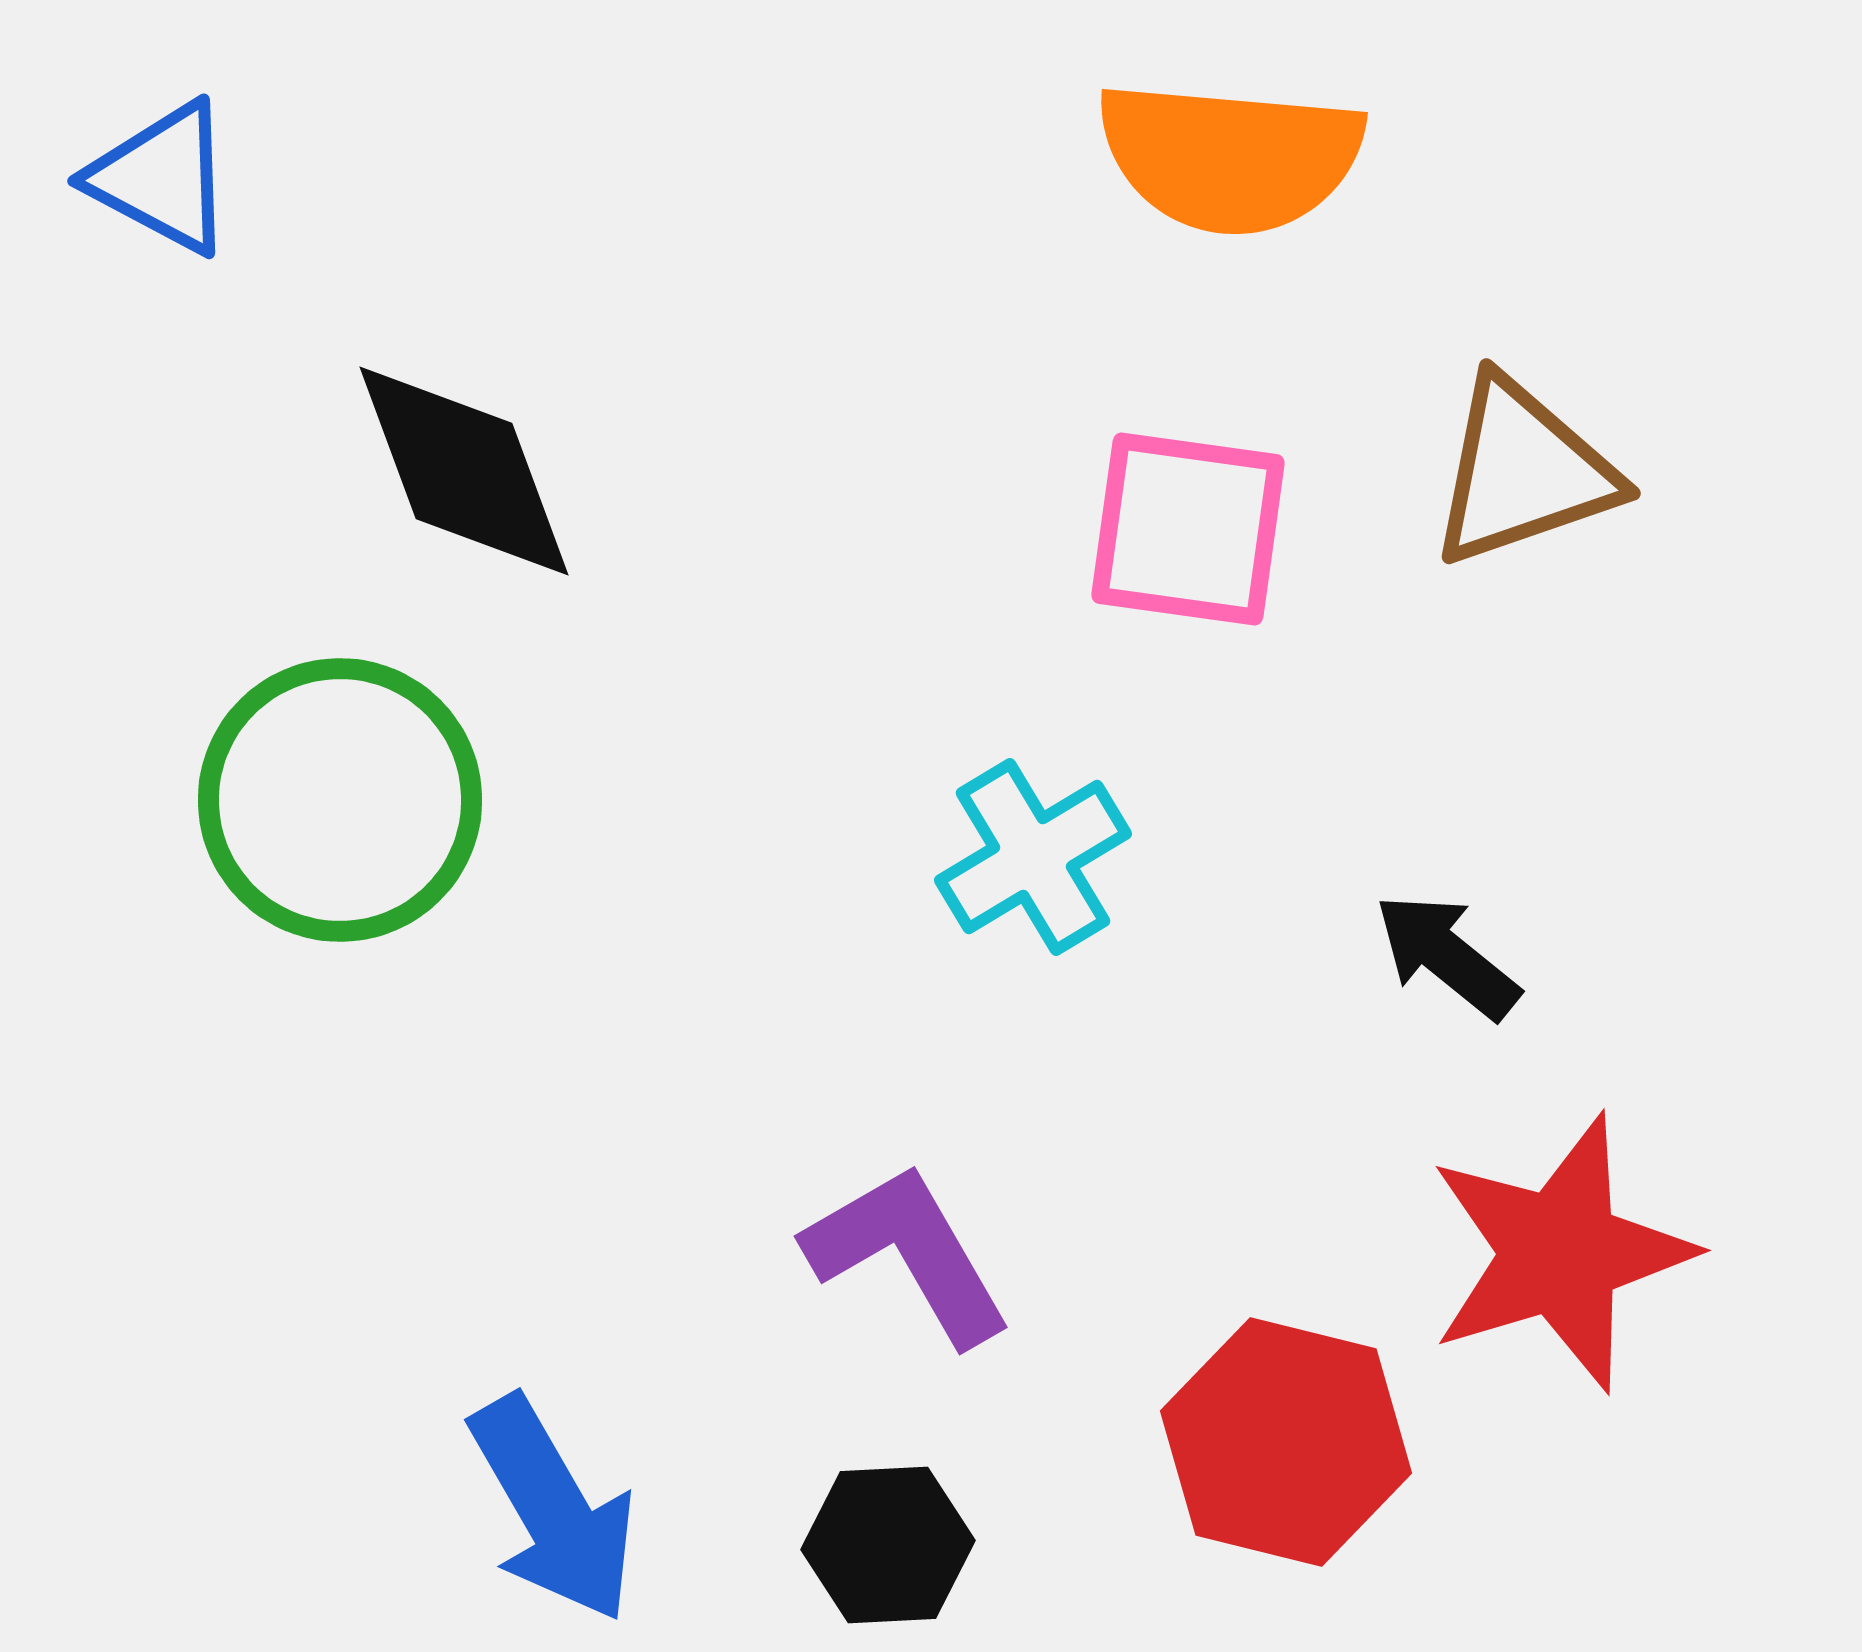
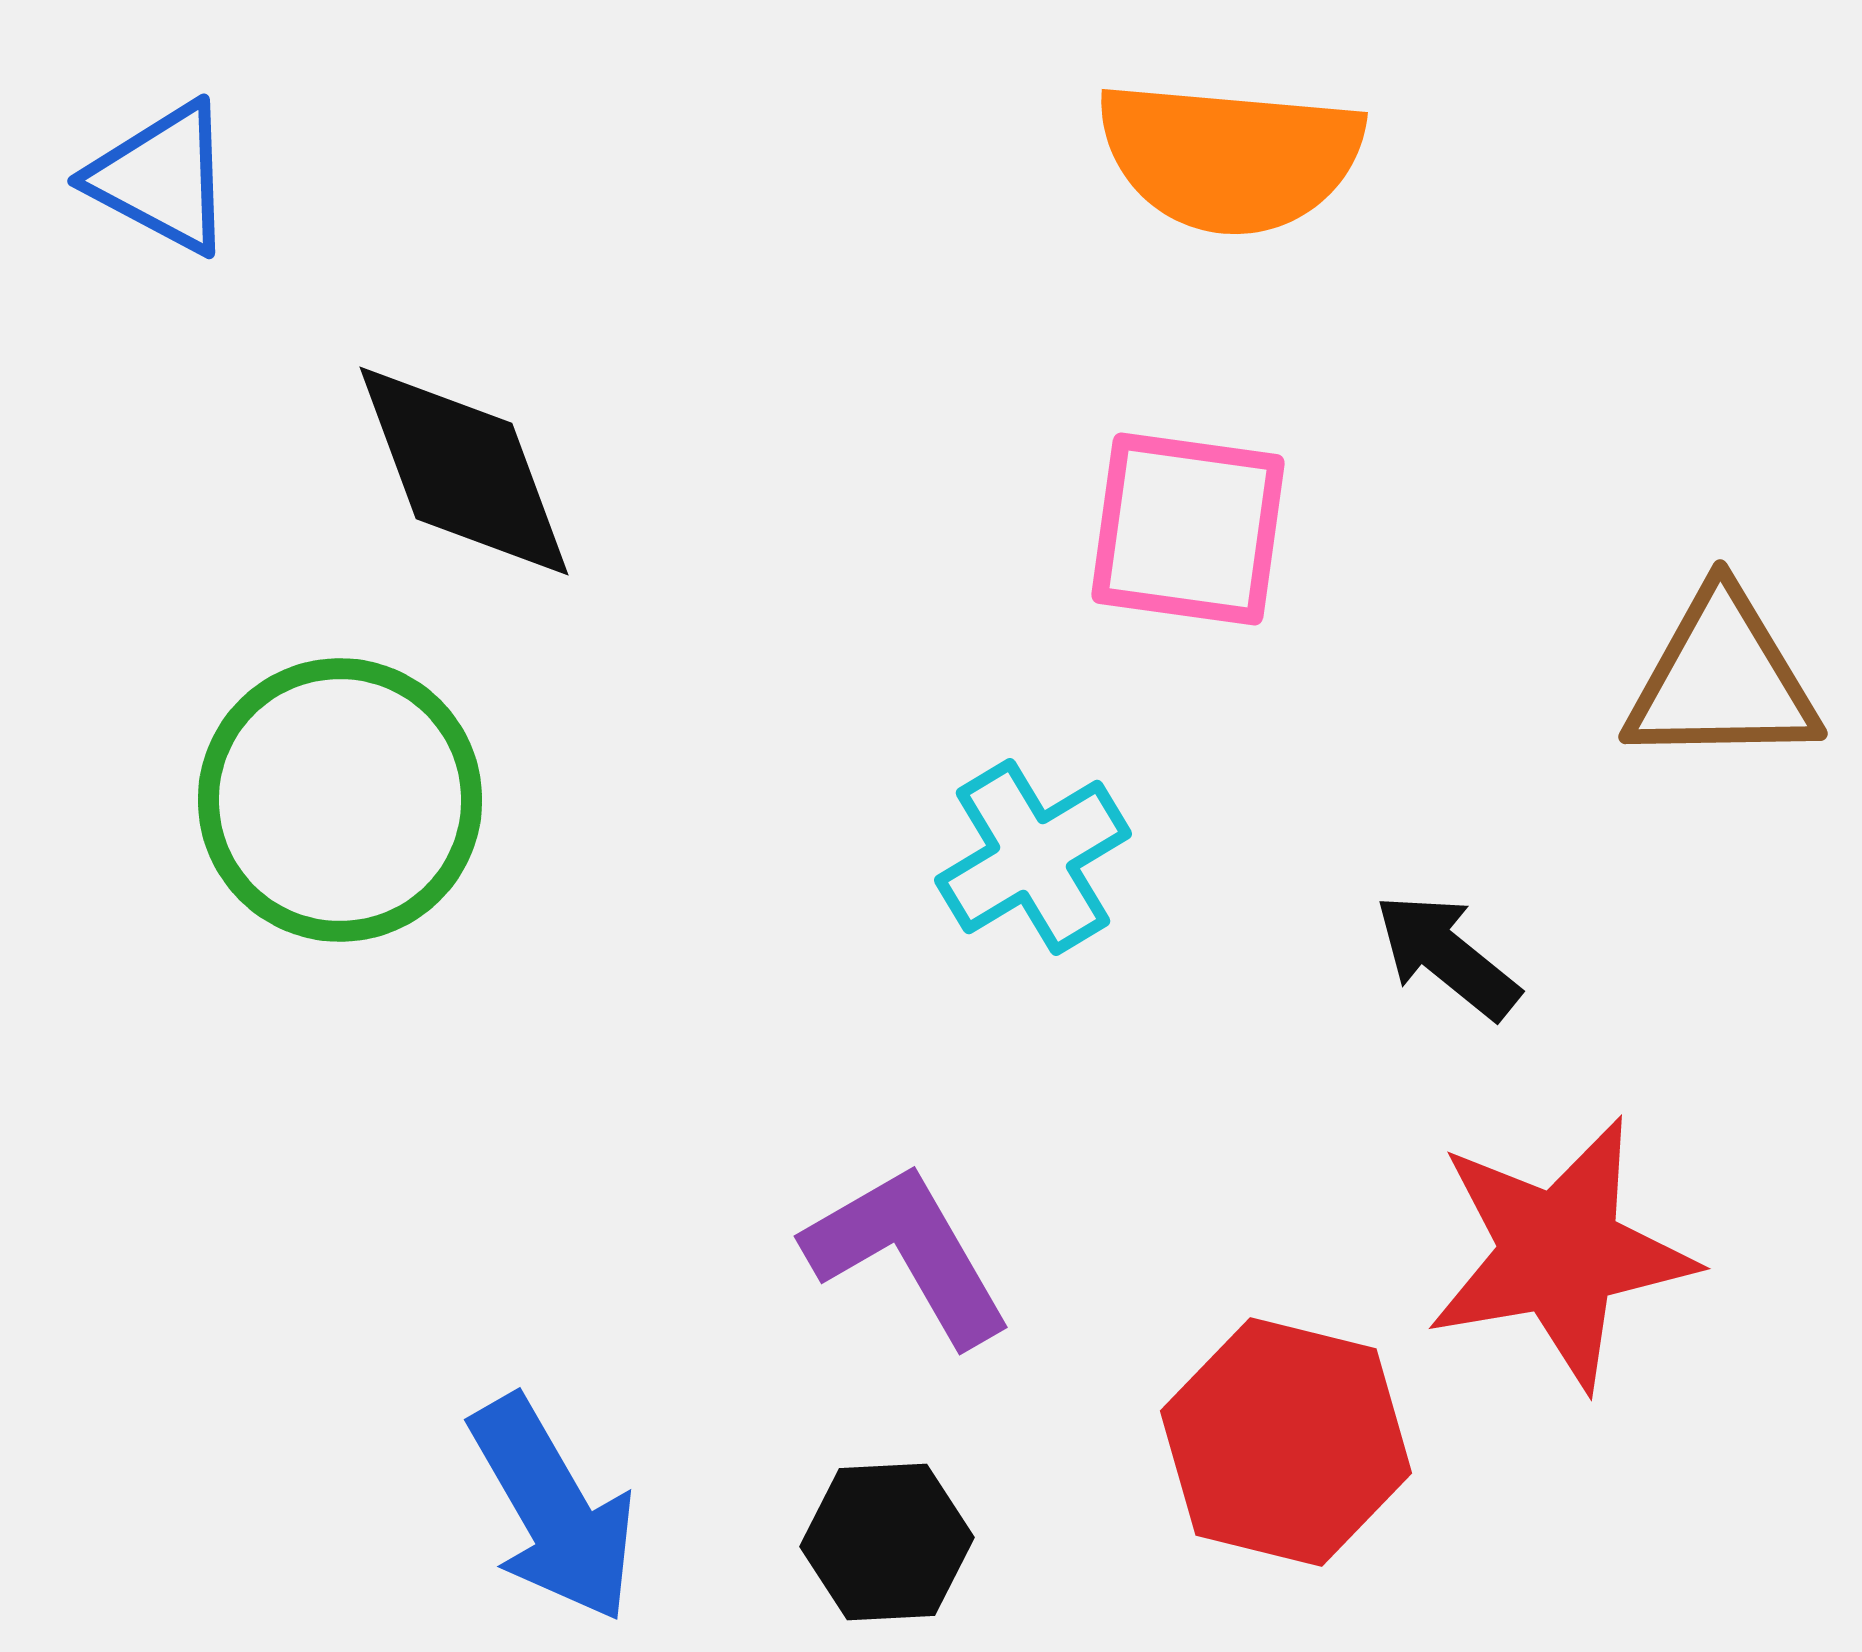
brown triangle: moved 199 px right, 207 px down; rotated 18 degrees clockwise
red star: rotated 7 degrees clockwise
black hexagon: moved 1 px left, 3 px up
